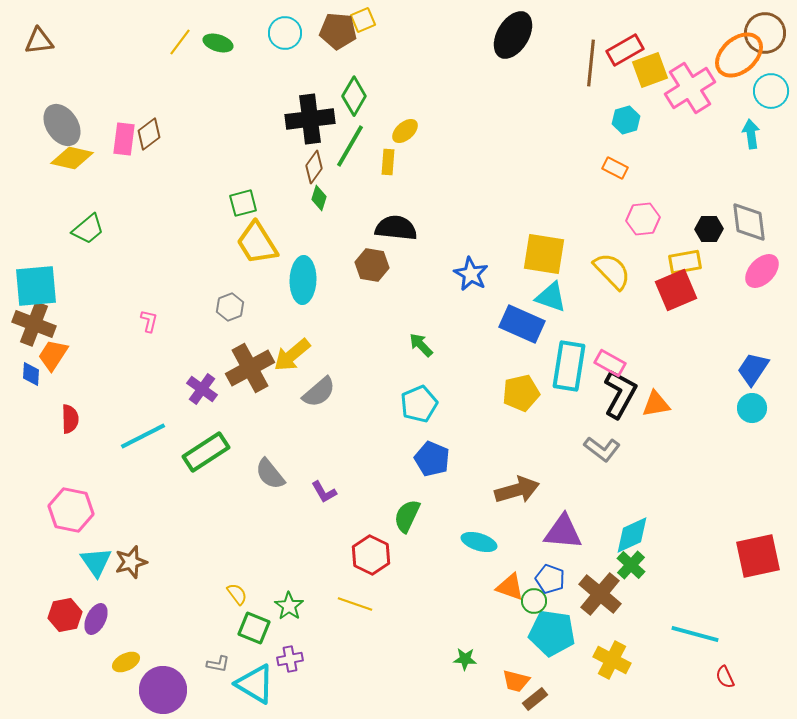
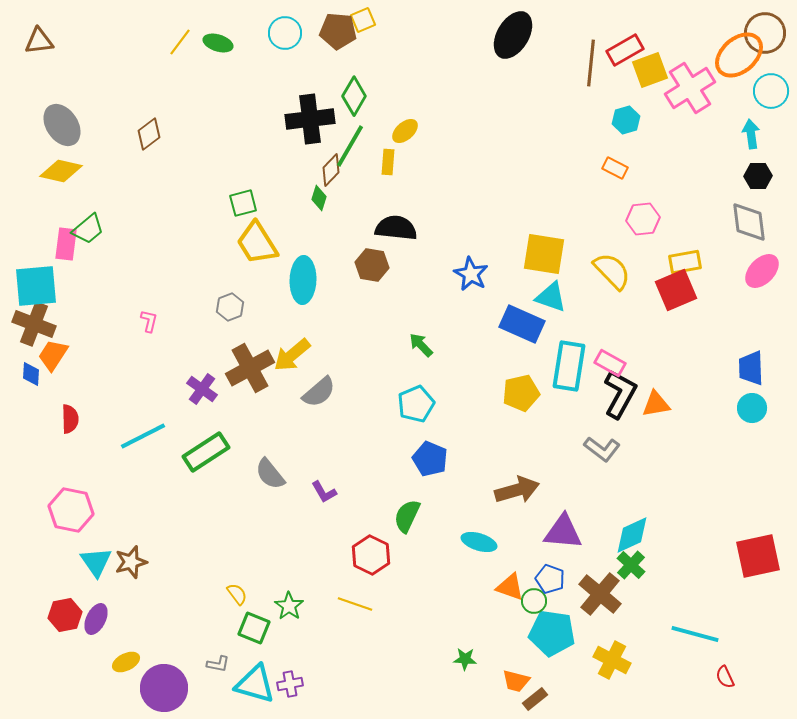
pink rectangle at (124, 139): moved 58 px left, 105 px down
yellow diamond at (72, 158): moved 11 px left, 13 px down
brown diamond at (314, 167): moved 17 px right, 3 px down; rotated 8 degrees clockwise
black hexagon at (709, 229): moved 49 px right, 53 px up
blue trapezoid at (753, 369): moved 2 px left, 1 px up; rotated 36 degrees counterclockwise
cyan pentagon at (419, 404): moved 3 px left
blue pentagon at (432, 459): moved 2 px left
purple cross at (290, 659): moved 25 px down
cyan triangle at (255, 684): rotated 15 degrees counterclockwise
purple circle at (163, 690): moved 1 px right, 2 px up
